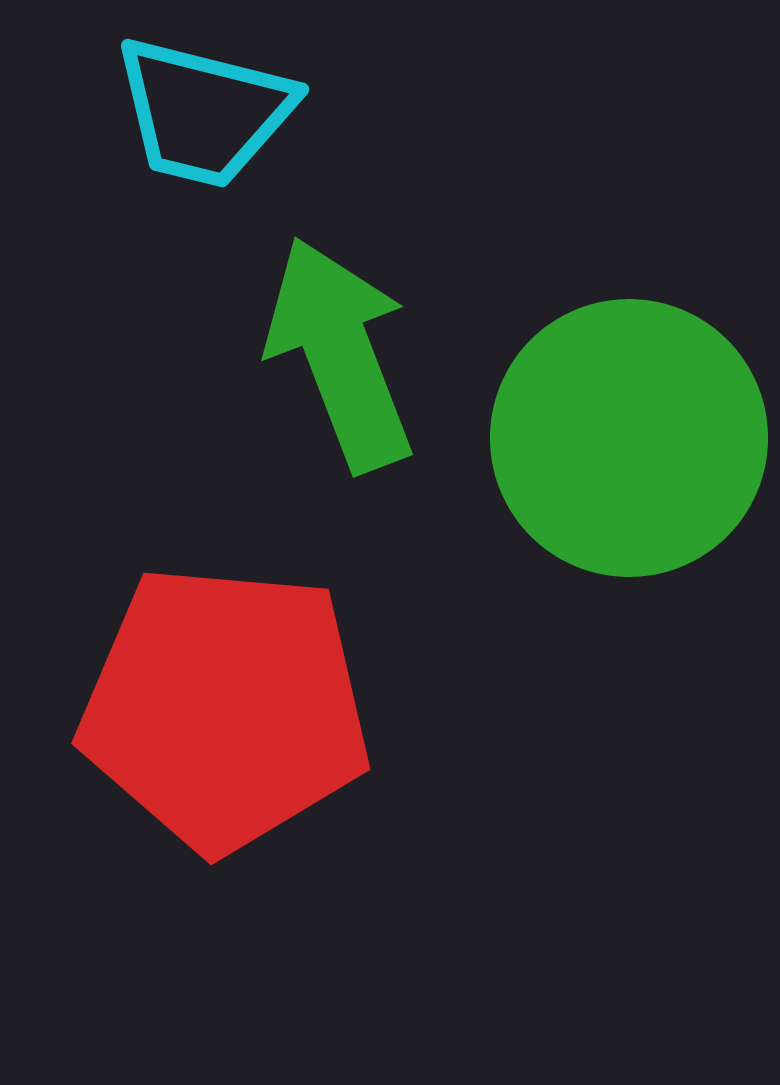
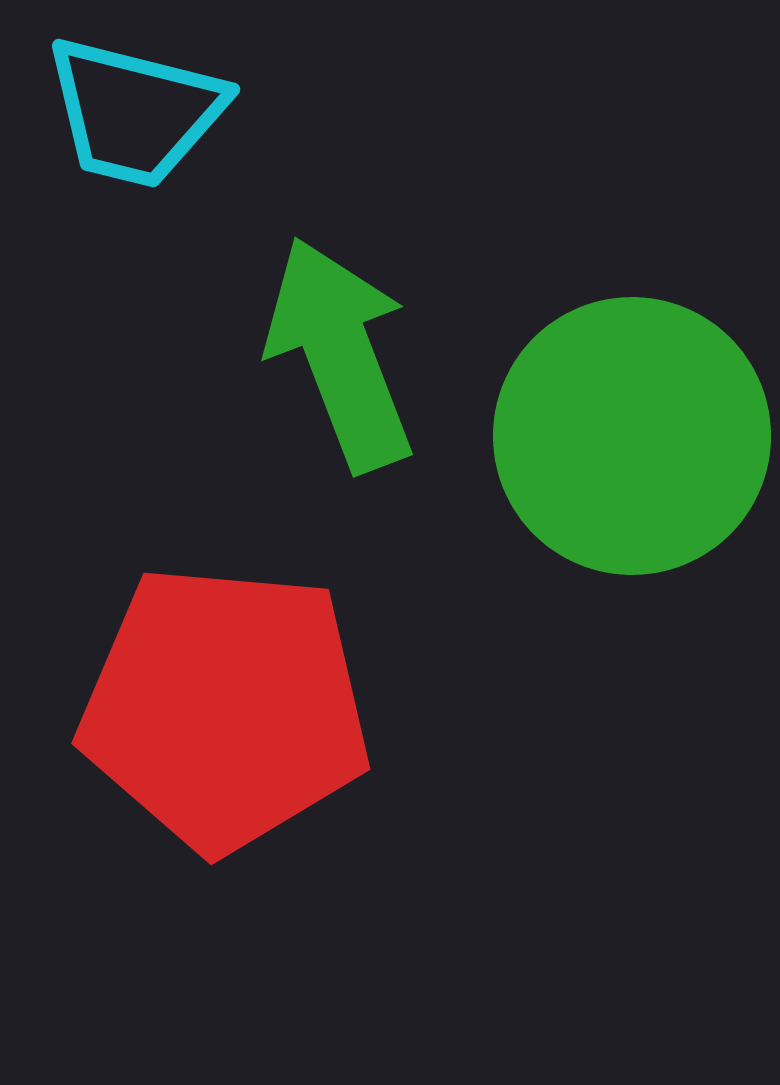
cyan trapezoid: moved 69 px left
green circle: moved 3 px right, 2 px up
